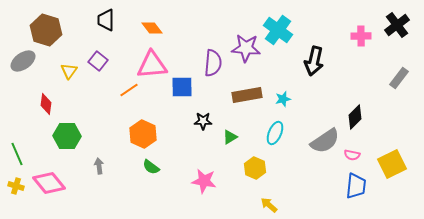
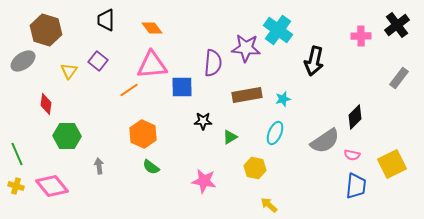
yellow hexagon: rotated 10 degrees counterclockwise
pink diamond: moved 3 px right, 3 px down
